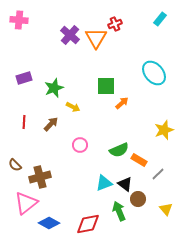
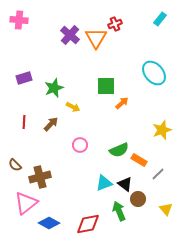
yellow star: moved 2 px left
